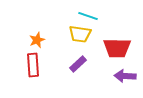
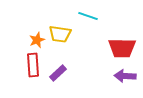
yellow trapezoid: moved 20 px left
red trapezoid: moved 5 px right
purple rectangle: moved 20 px left, 9 px down
